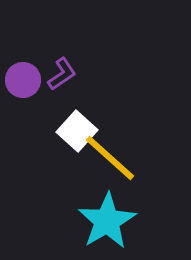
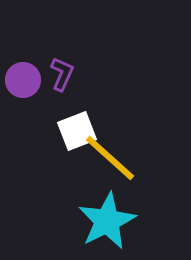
purple L-shape: rotated 32 degrees counterclockwise
white square: rotated 27 degrees clockwise
cyan star: rotated 4 degrees clockwise
